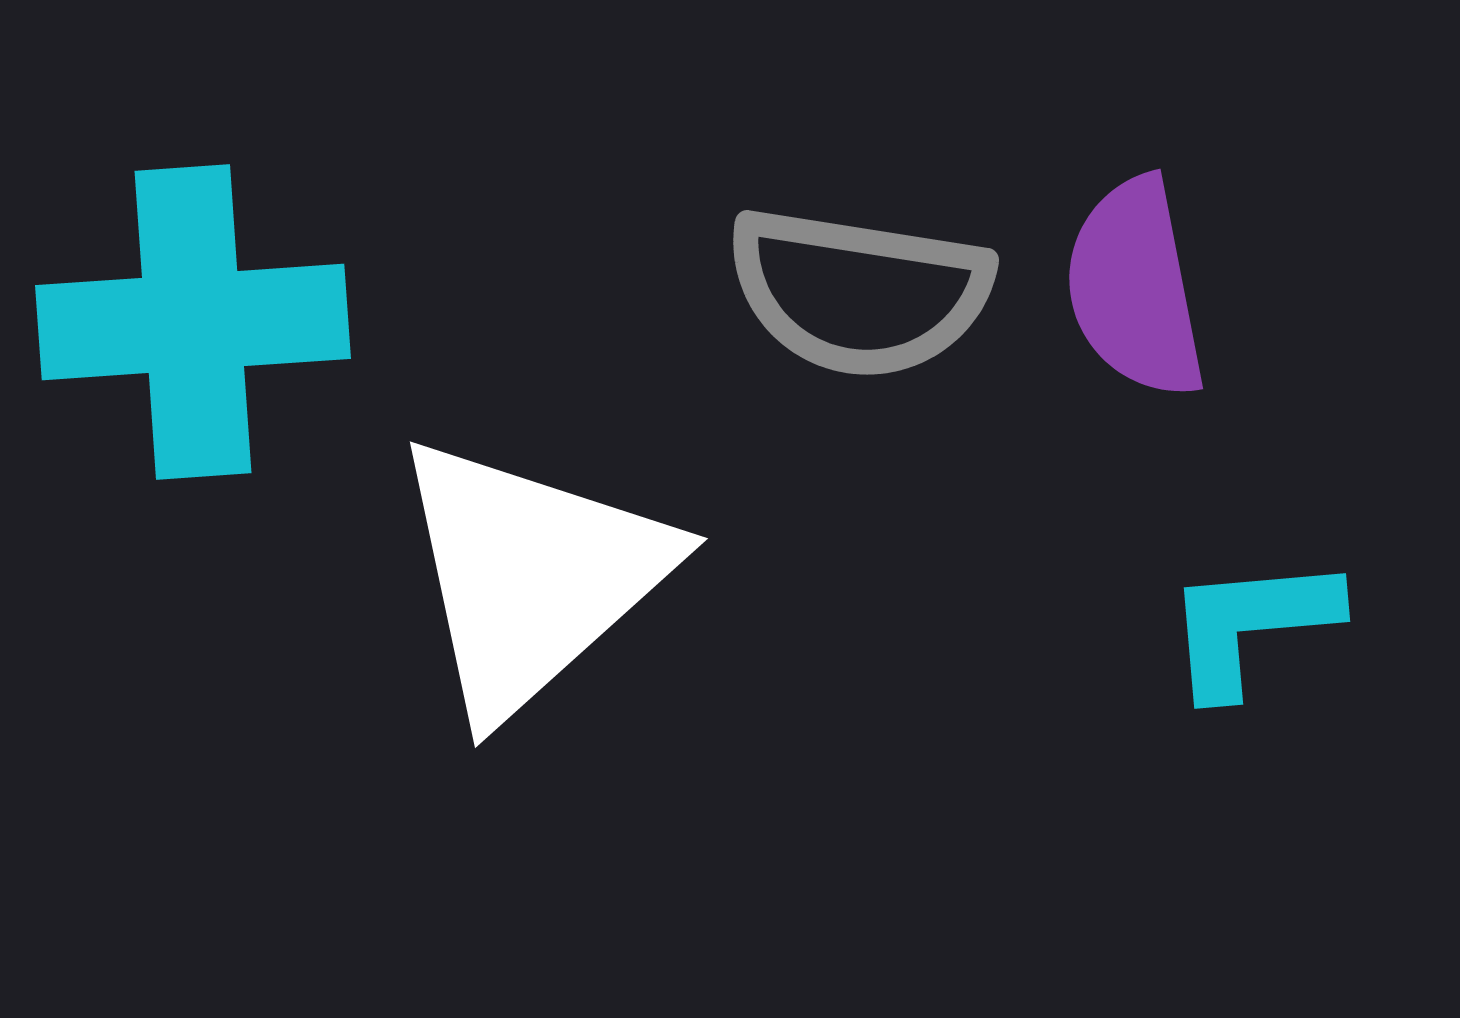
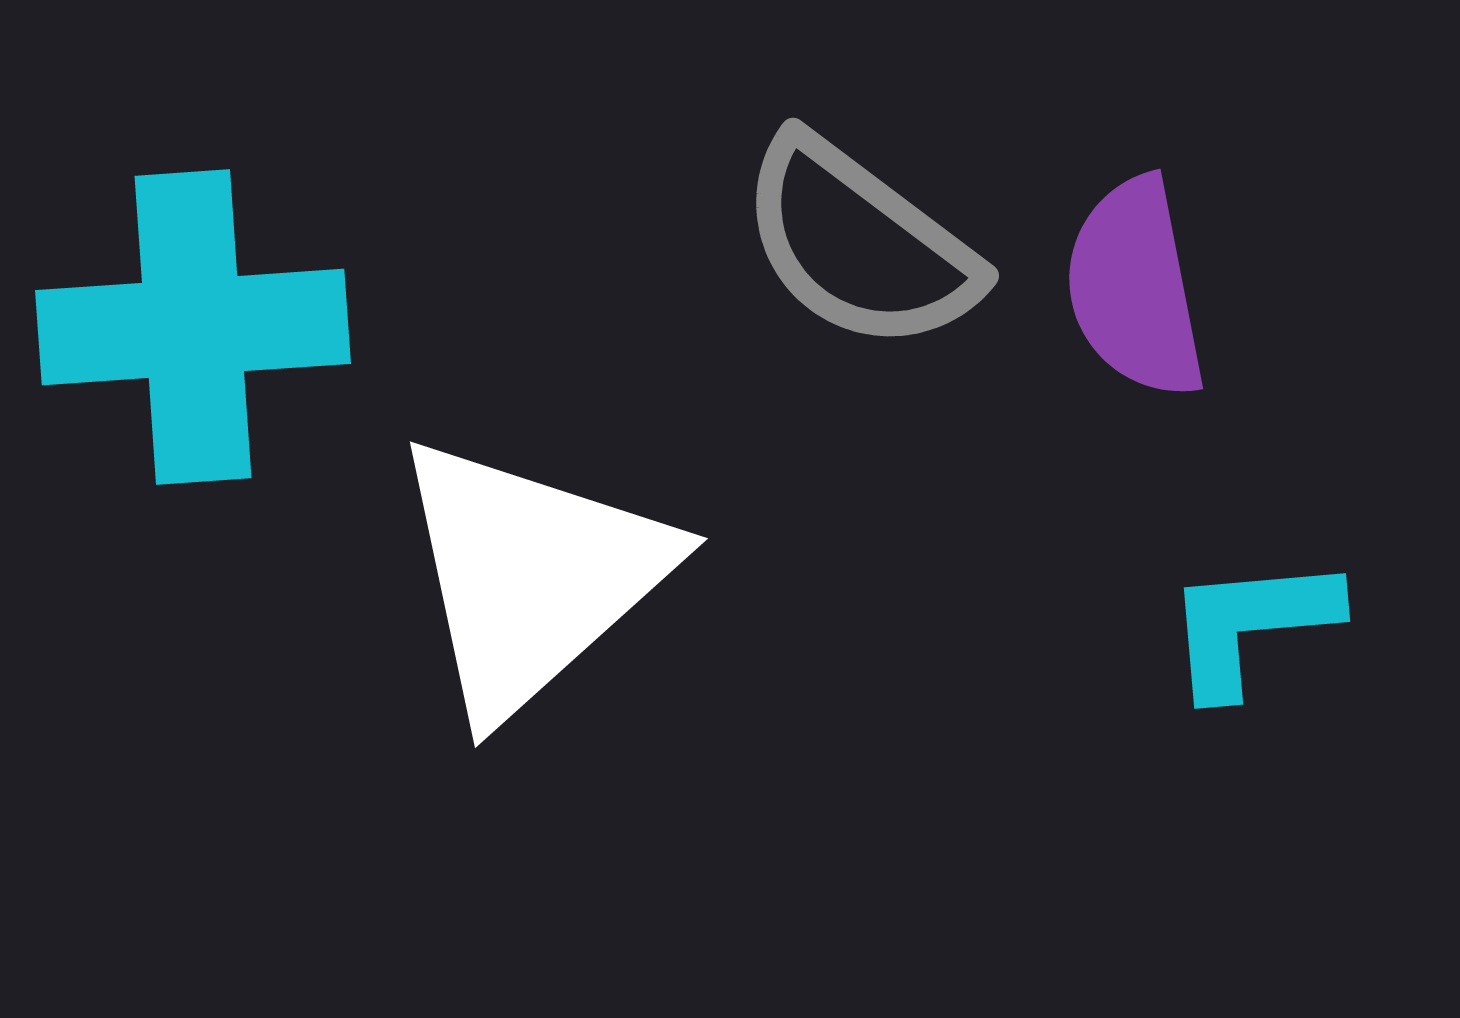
gray semicircle: moved 48 px up; rotated 28 degrees clockwise
cyan cross: moved 5 px down
